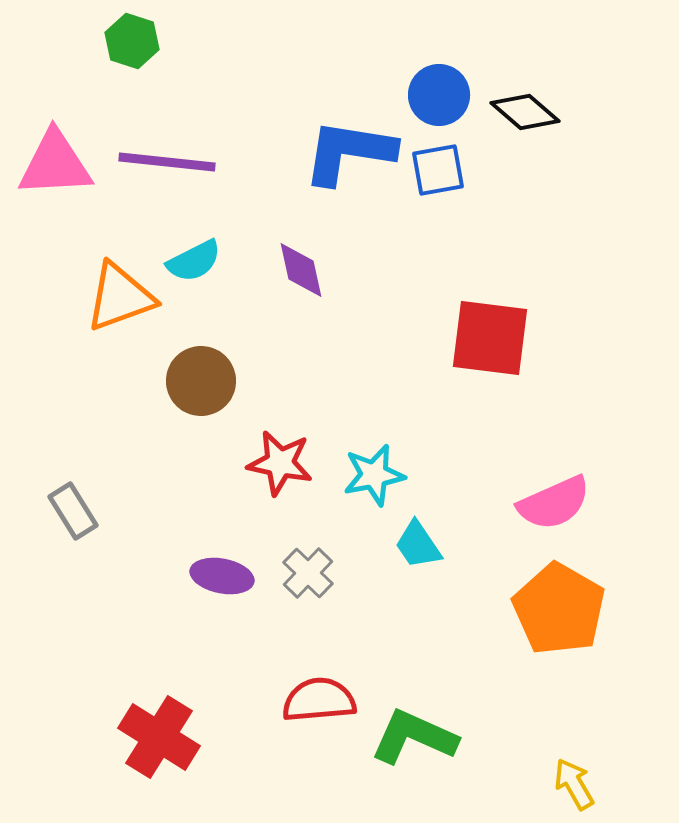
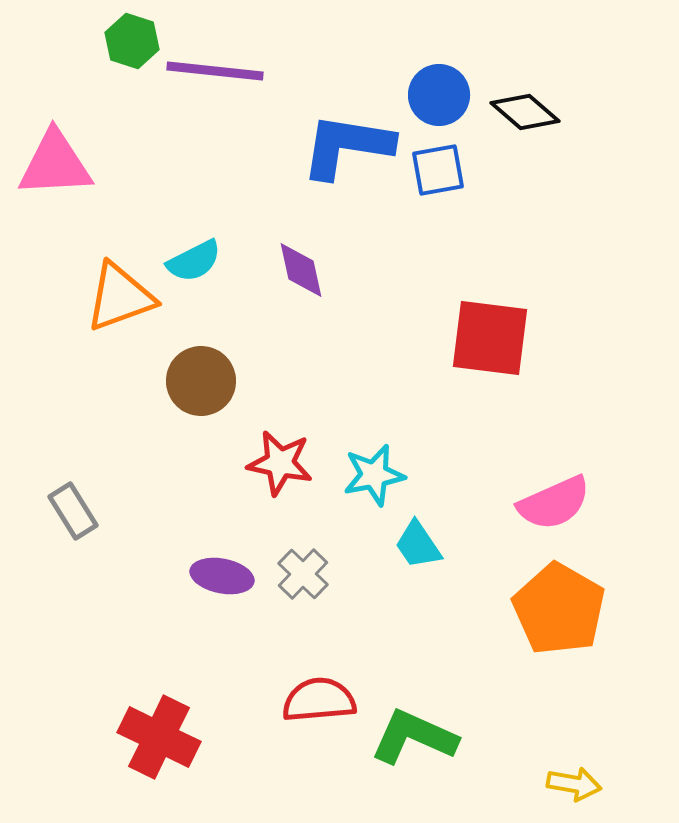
blue L-shape: moved 2 px left, 6 px up
purple line: moved 48 px right, 91 px up
gray cross: moved 5 px left, 1 px down
red cross: rotated 6 degrees counterclockwise
yellow arrow: rotated 130 degrees clockwise
